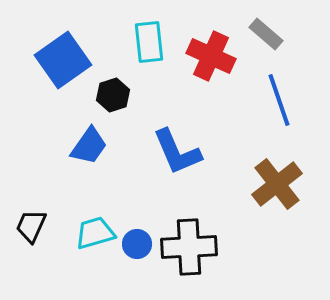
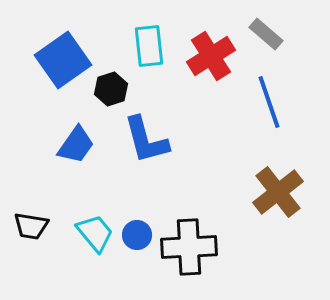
cyan rectangle: moved 4 px down
red cross: rotated 33 degrees clockwise
black hexagon: moved 2 px left, 6 px up
blue line: moved 10 px left, 2 px down
blue trapezoid: moved 13 px left, 1 px up
blue L-shape: moved 31 px left, 12 px up; rotated 8 degrees clockwise
brown cross: moved 1 px right, 8 px down
black trapezoid: rotated 105 degrees counterclockwise
cyan trapezoid: rotated 66 degrees clockwise
blue circle: moved 9 px up
